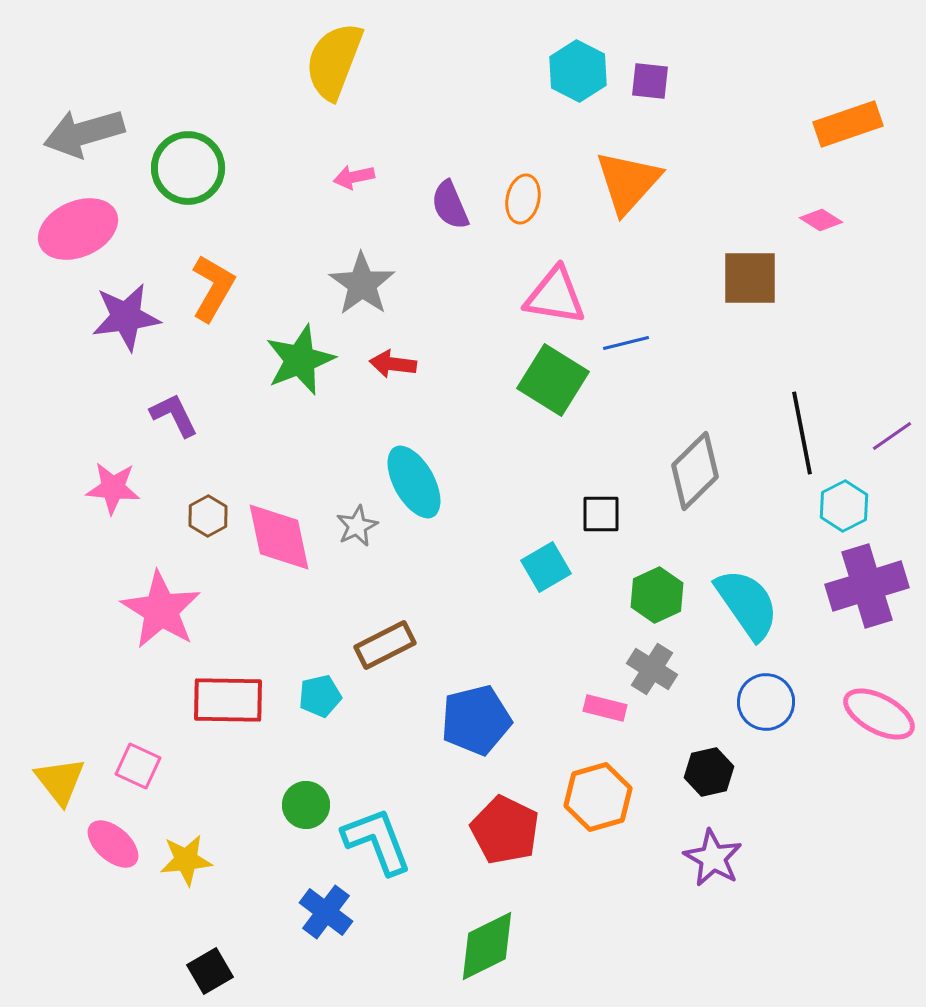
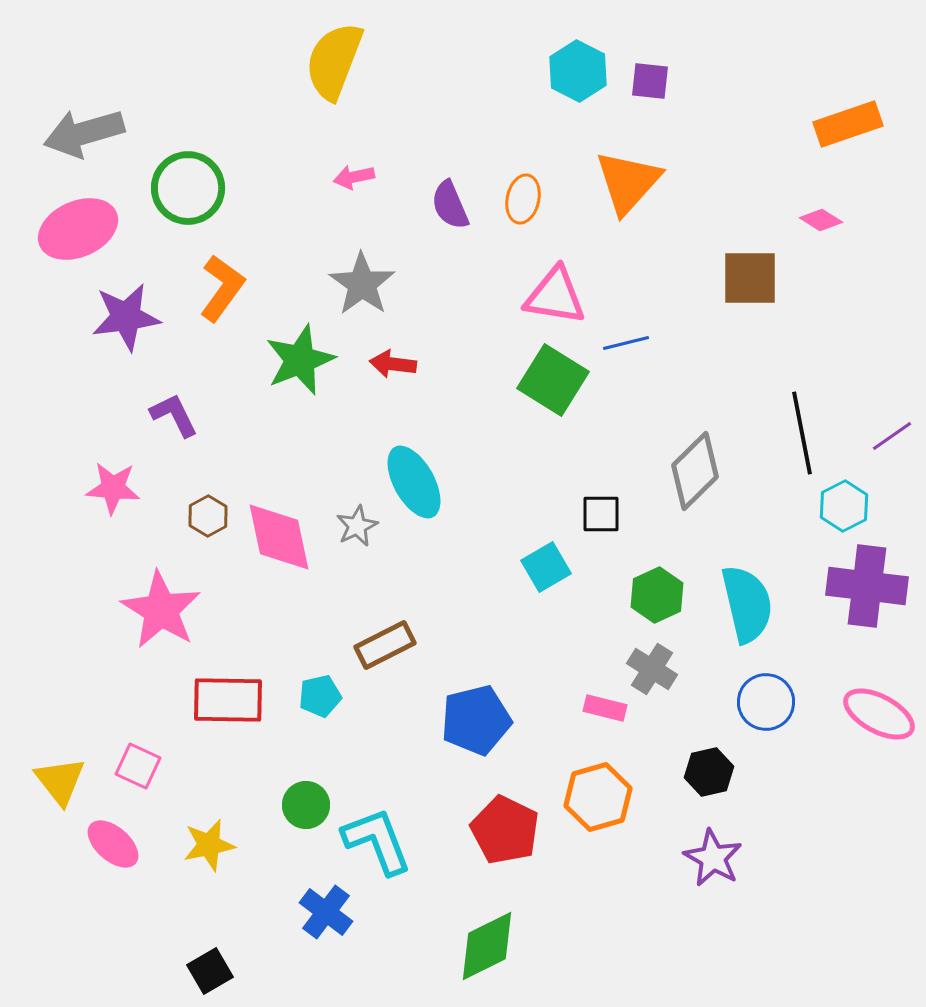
green circle at (188, 168): moved 20 px down
orange L-shape at (213, 288): moved 9 px right; rotated 6 degrees clockwise
purple cross at (867, 586): rotated 24 degrees clockwise
cyan semicircle at (747, 604): rotated 22 degrees clockwise
yellow star at (186, 860): moved 23 px right, 15 px up; rotated 6 degrees counterclockwise
